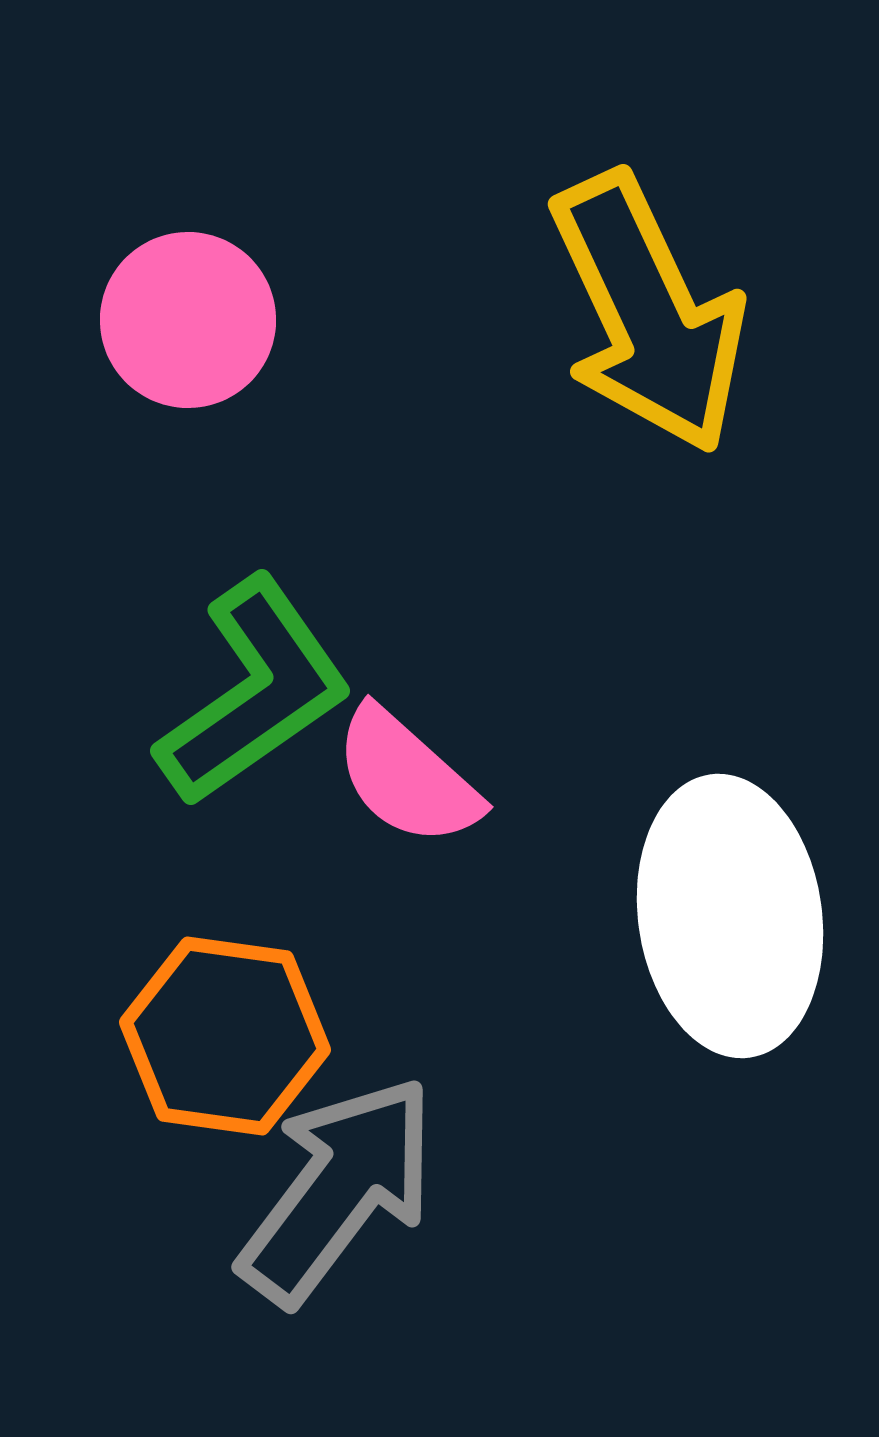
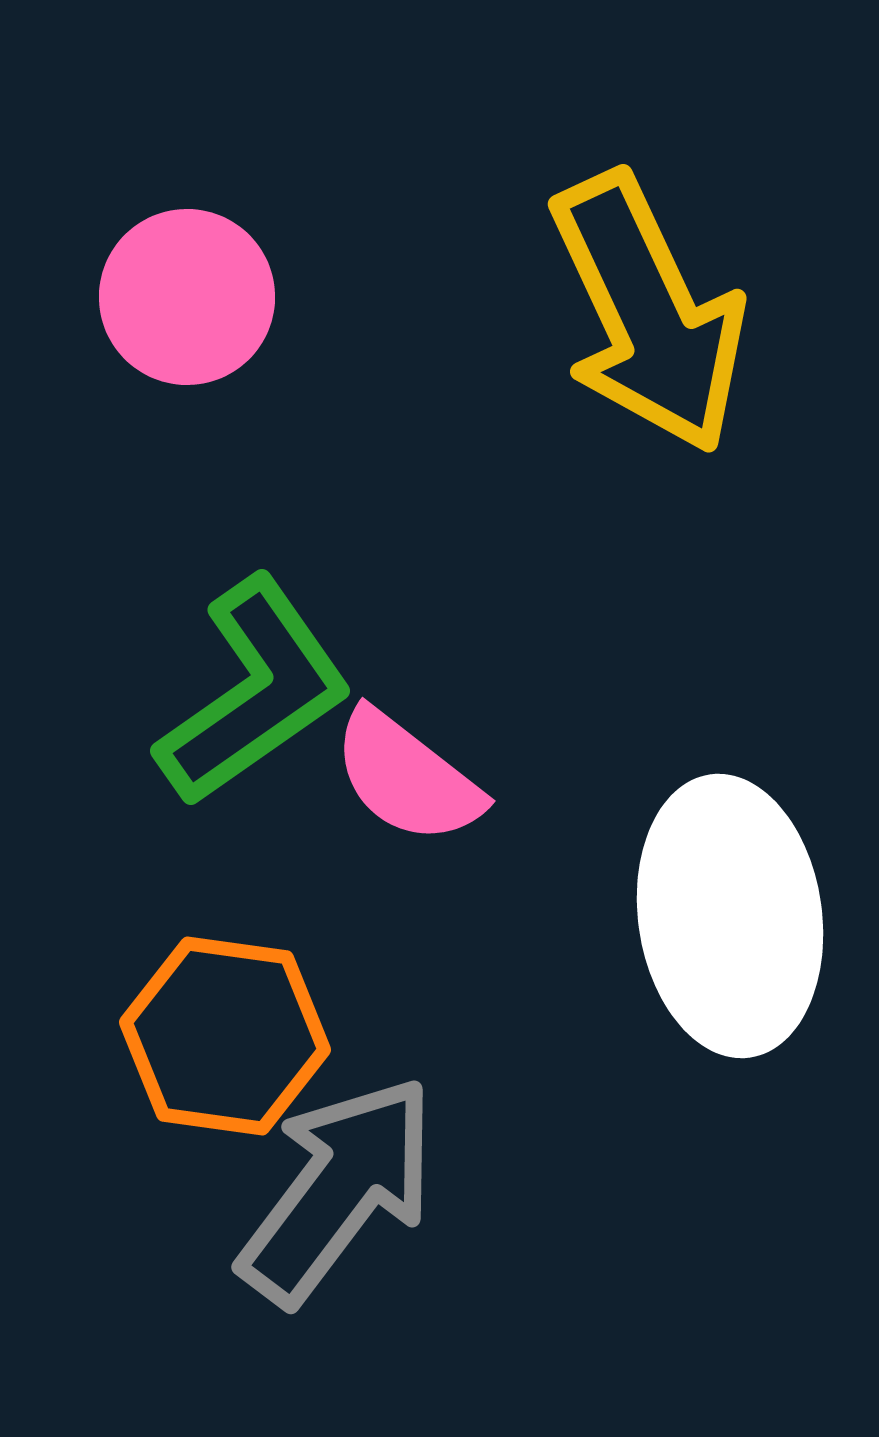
pink circle: moved 1 px left, 23 px up
pink semicircle: rotated 4 degrees counterclockwise
